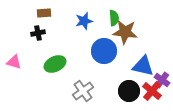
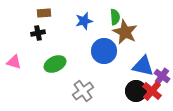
green semicircle: moved 1 px right, 1 px up
brown star: rotated 20 degrees clockwise
purple cross: moved 4 px up
black circle: moved 7 px right
